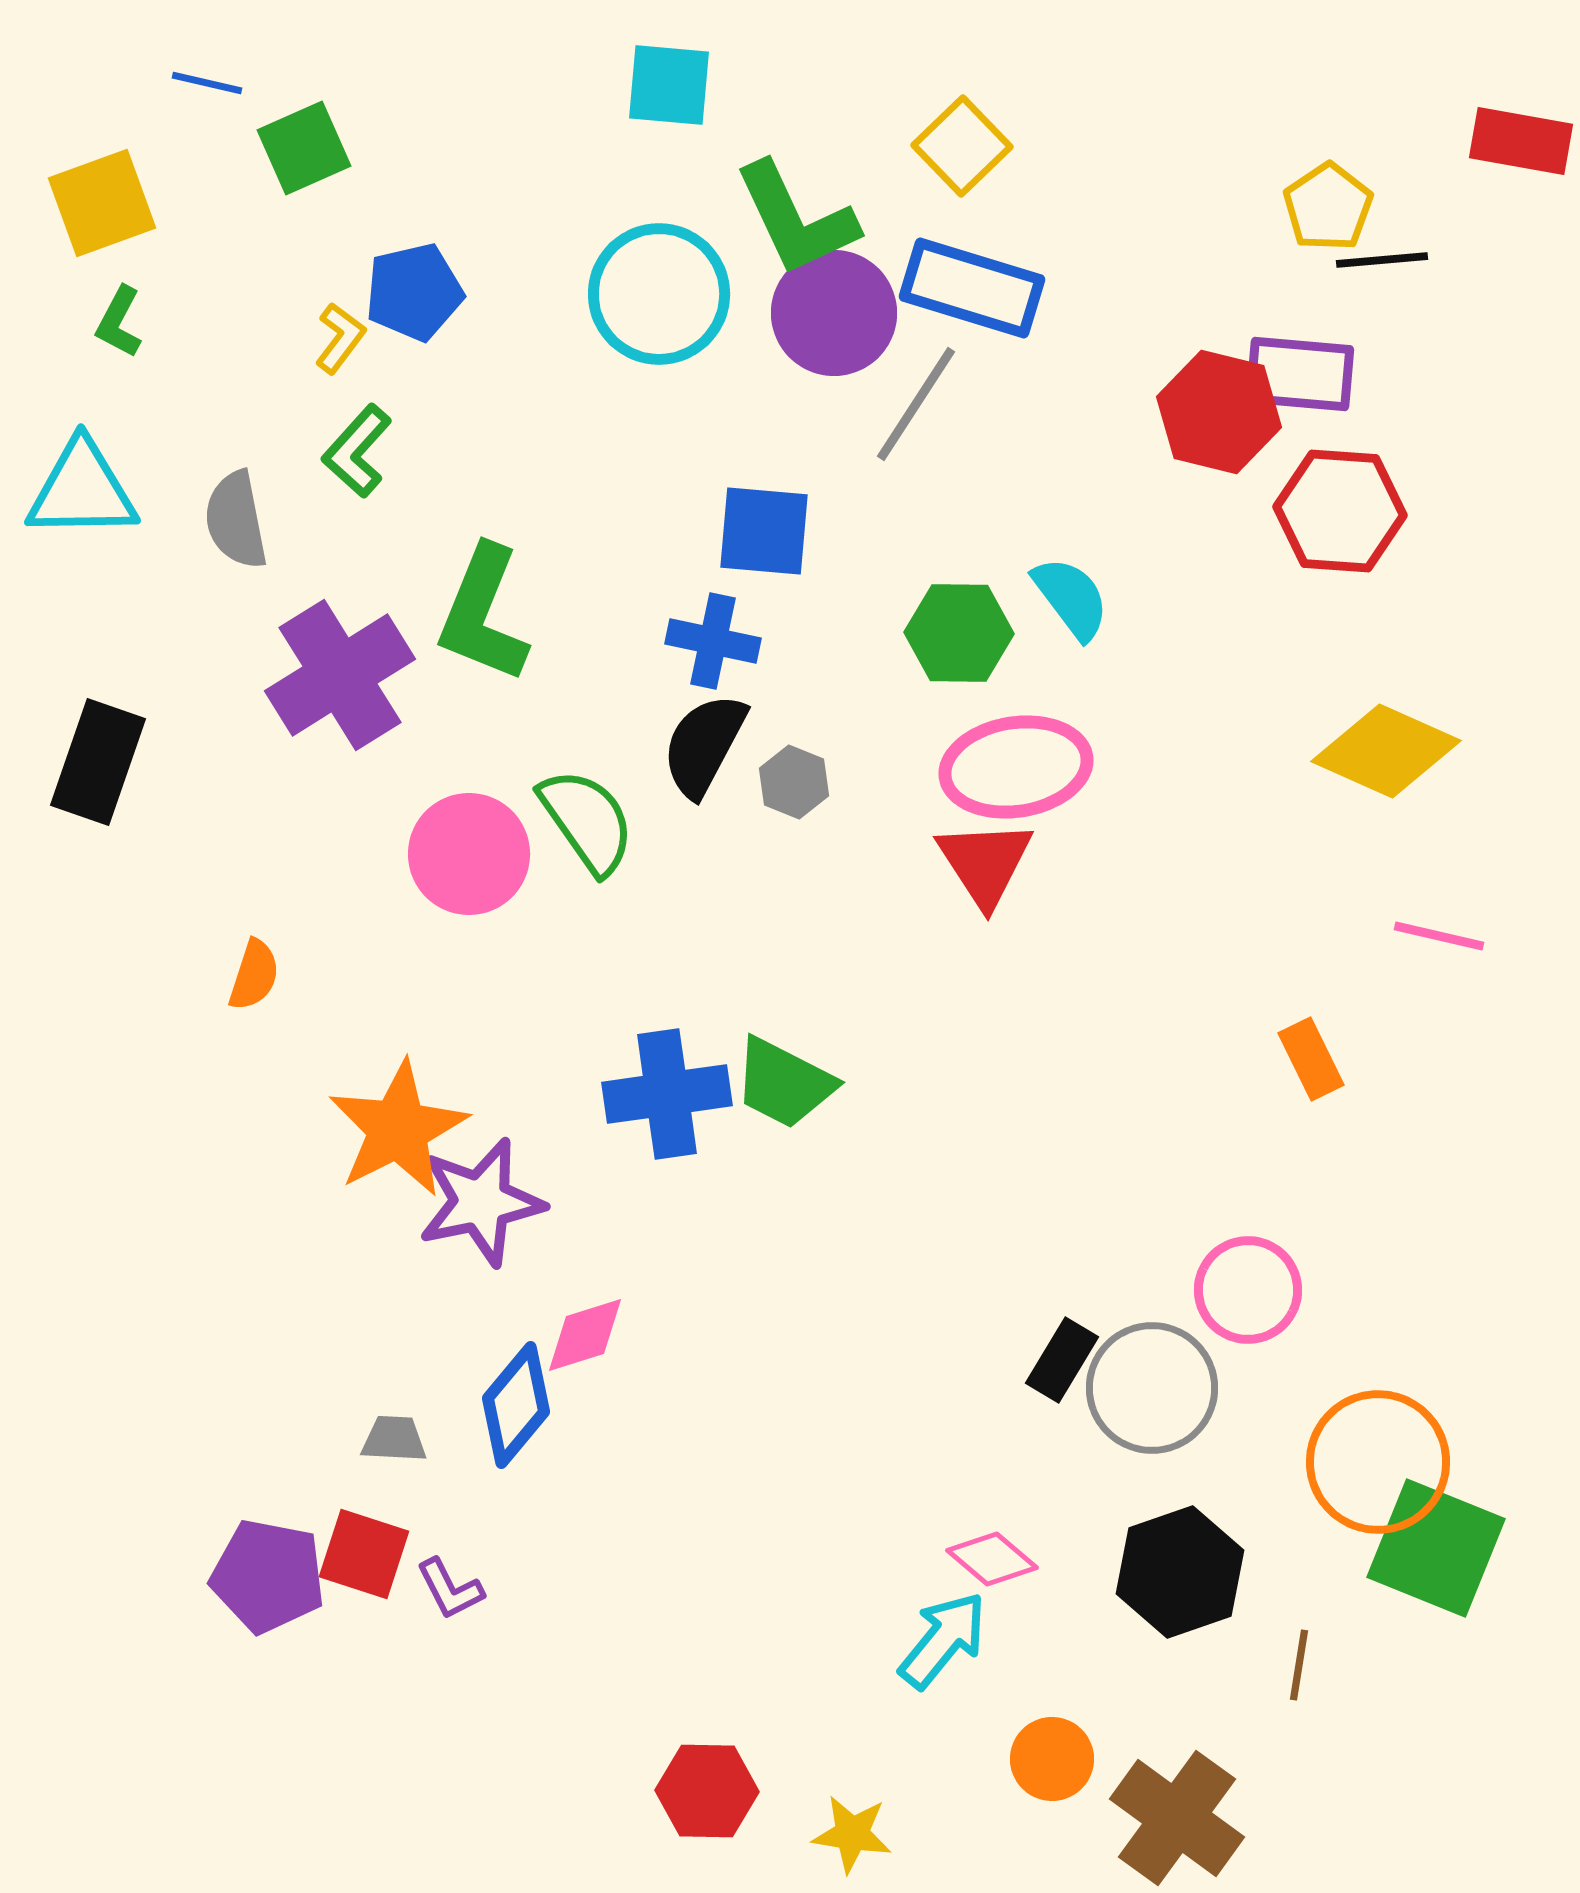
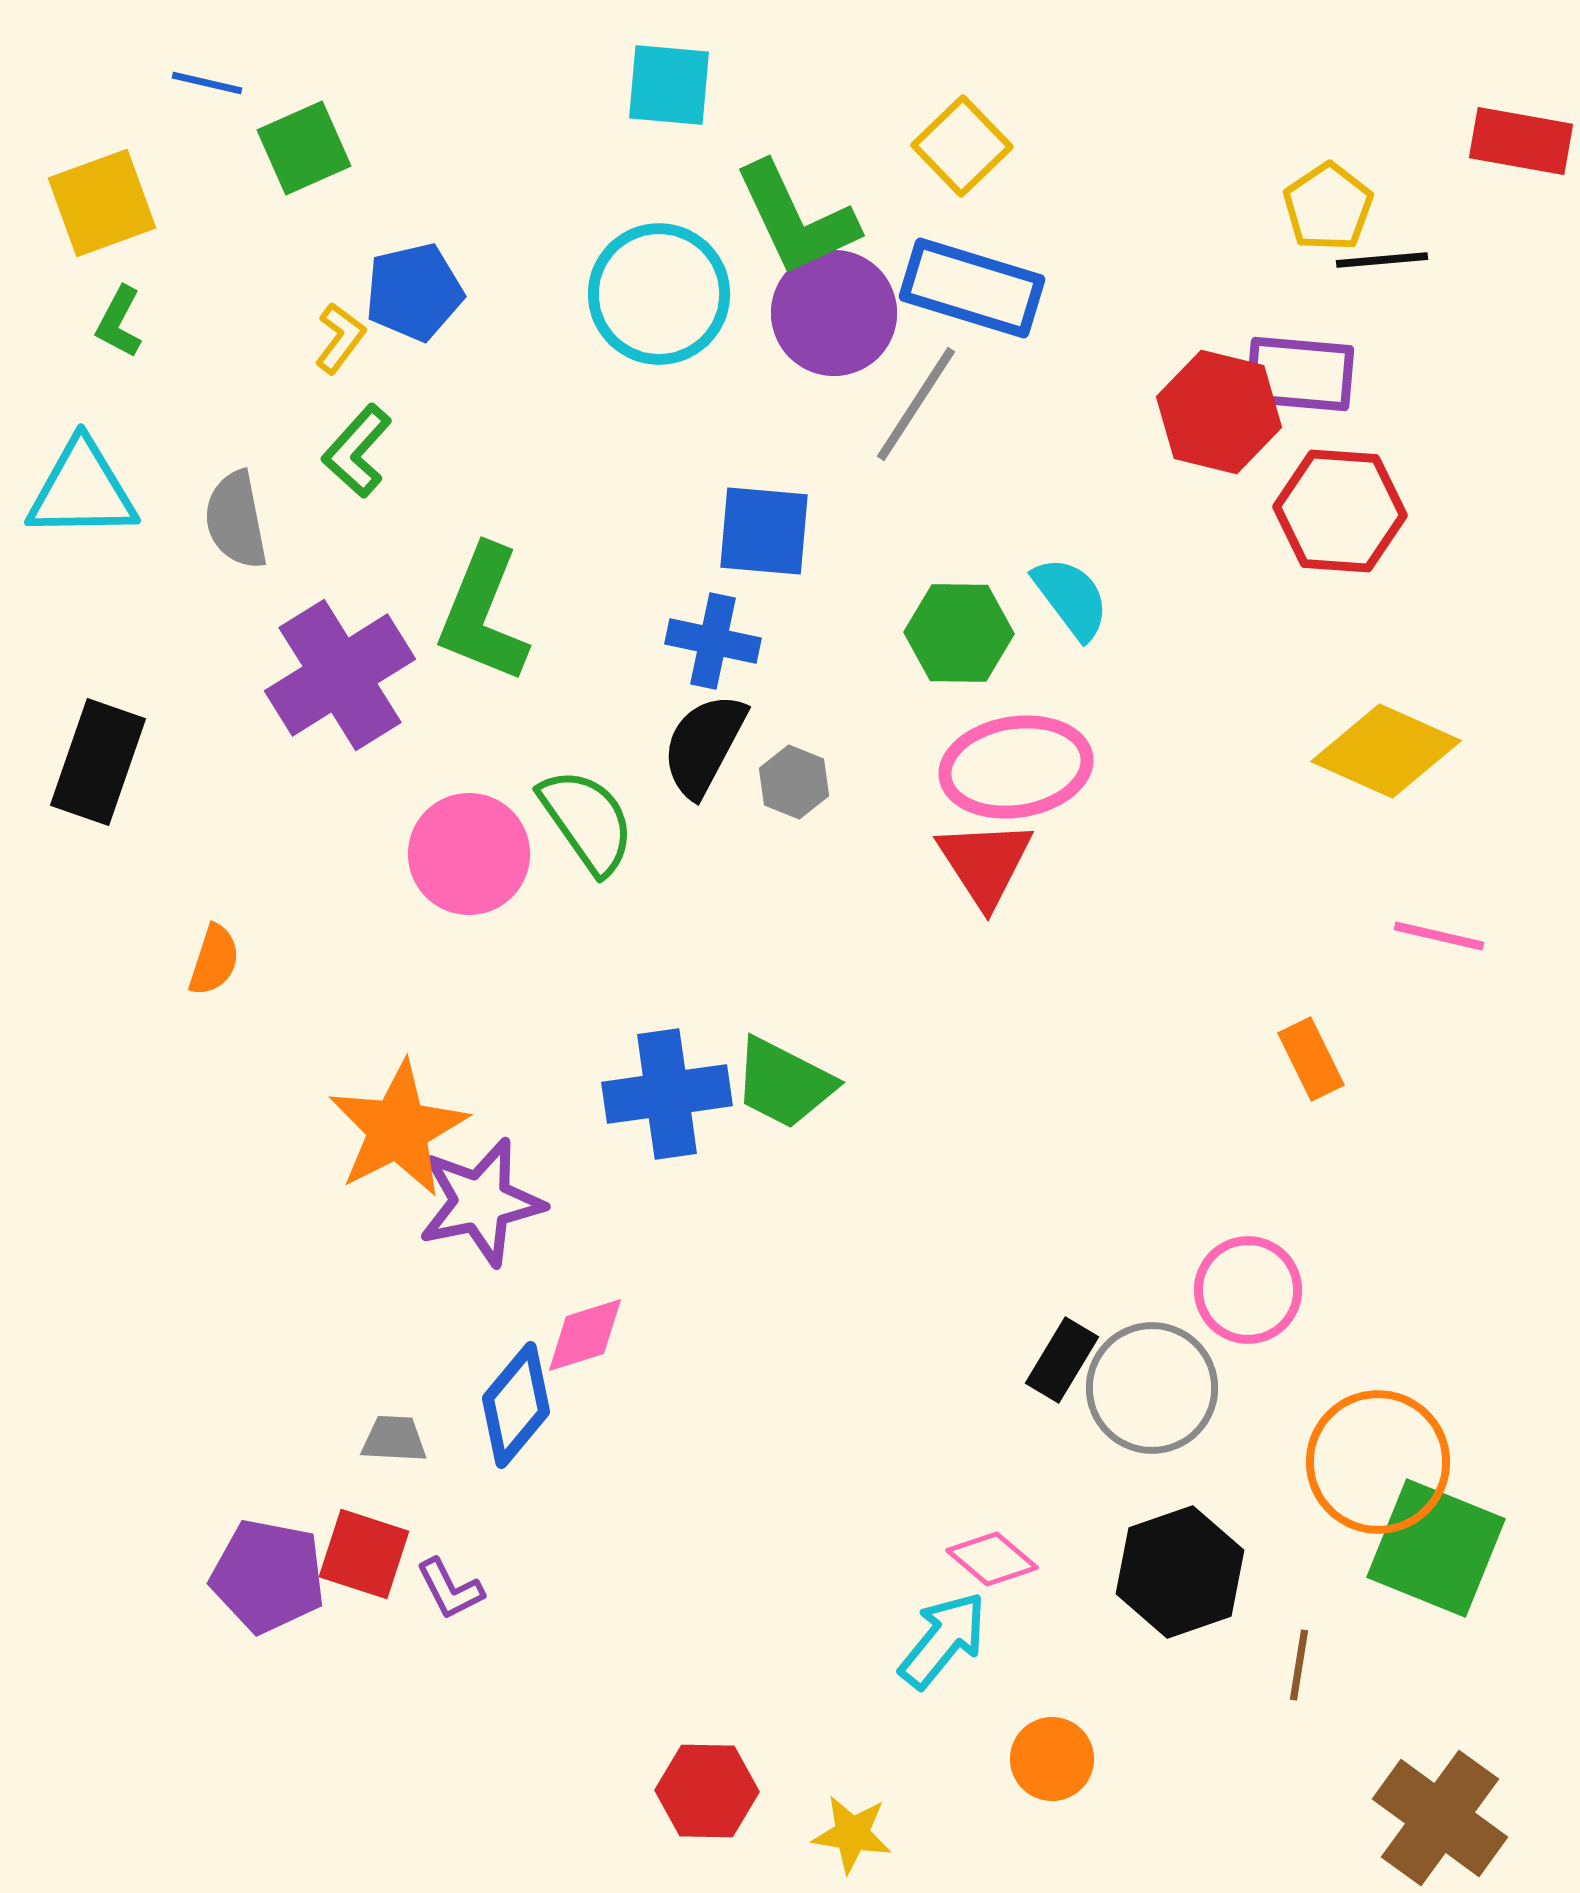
orange semicircle at (254, 975): moved 40 px left, 15 px up
brown cross at (1177, 1818): moved 263 px right
